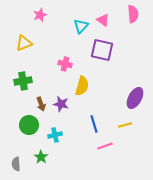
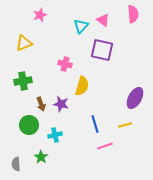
blue line: moved 1 px right
